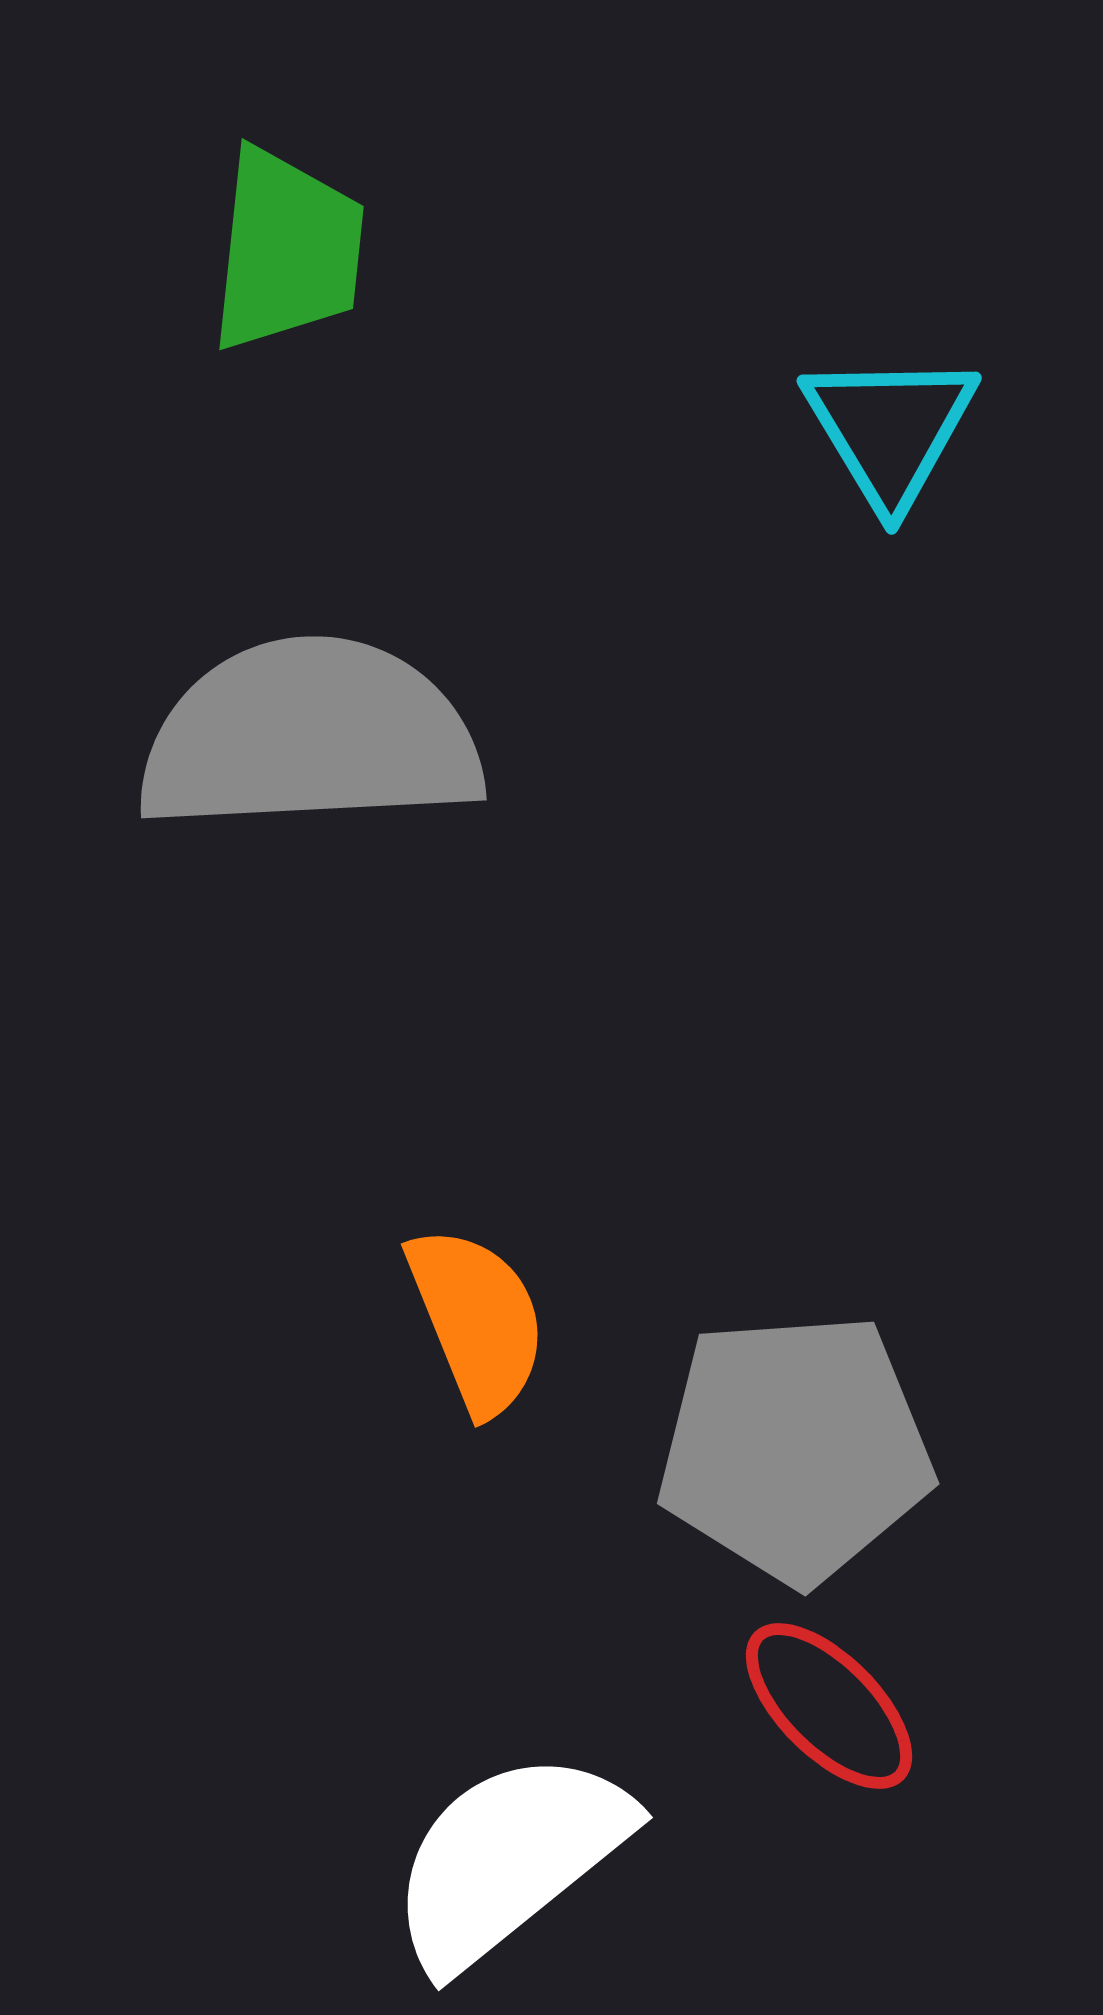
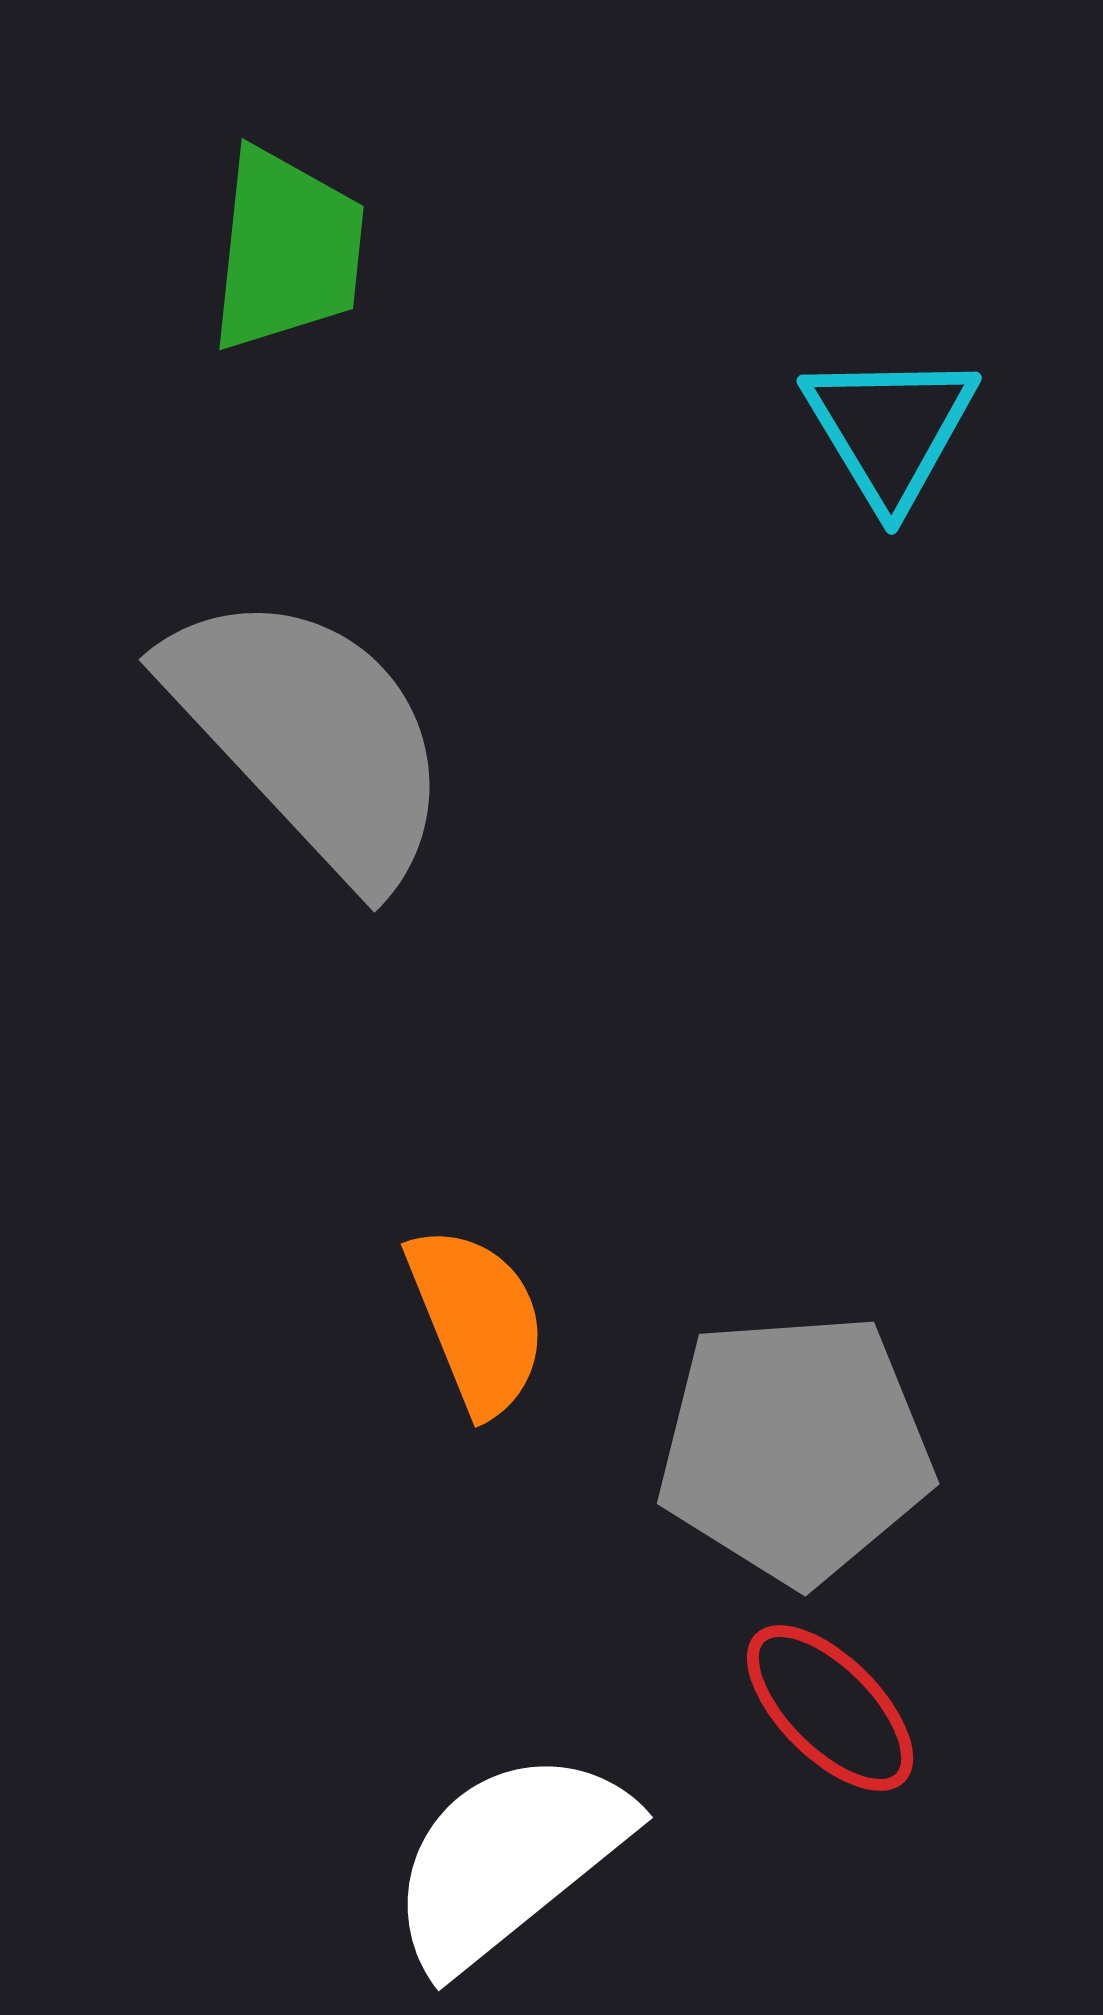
gray semicircle: rotated 50 degrees clockwise
red ellipse: moved 1 px right, 2 px down
